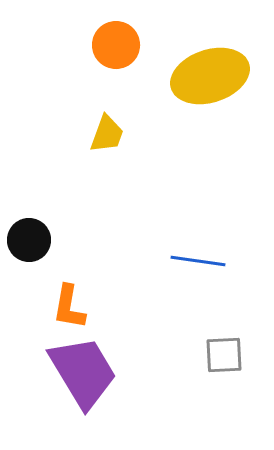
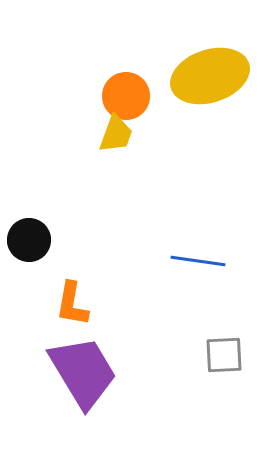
orange circle: moved 10 px right, 51 px down
yellow trapezoid: moved 9 px right
orange L-shape: moved 3 px right, 3 px up
